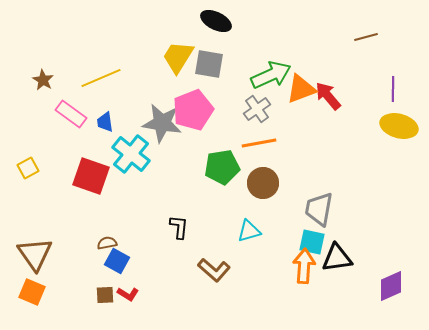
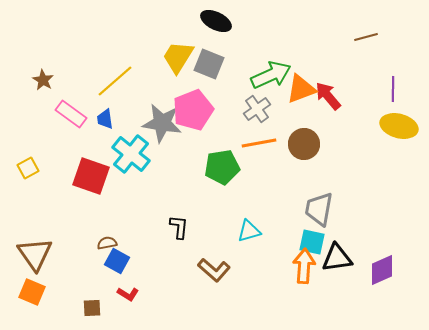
gray square: rotated 12 degrees clockwise
yellow line: moved 14 px right, 3 px down; rotated 18 degrees counterclockwise
blue trapezoid: moved 3 px up
brown circle: moved 41 px right, 39 px up
purple diamond: moved 9 px left, 16 px up
brown square: moved 13 px left, 13 px down
